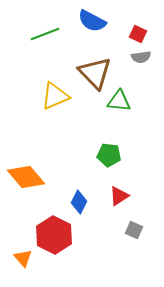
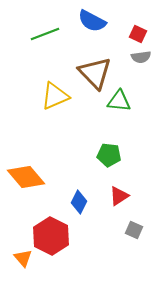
red hexagon: moved 3 px left, 1 px down
